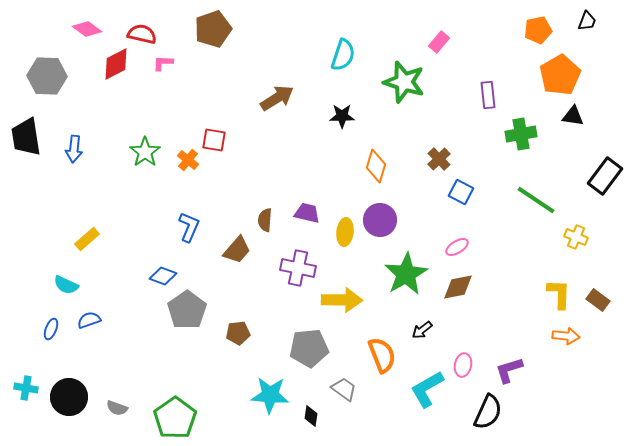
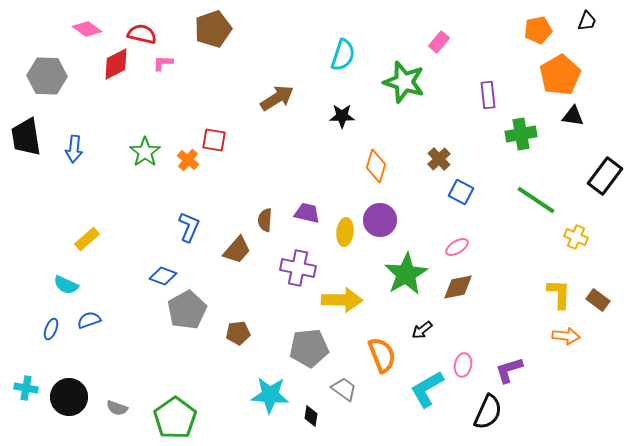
gray pentagon at (187, 310): rotated 6 degrees clockwise
